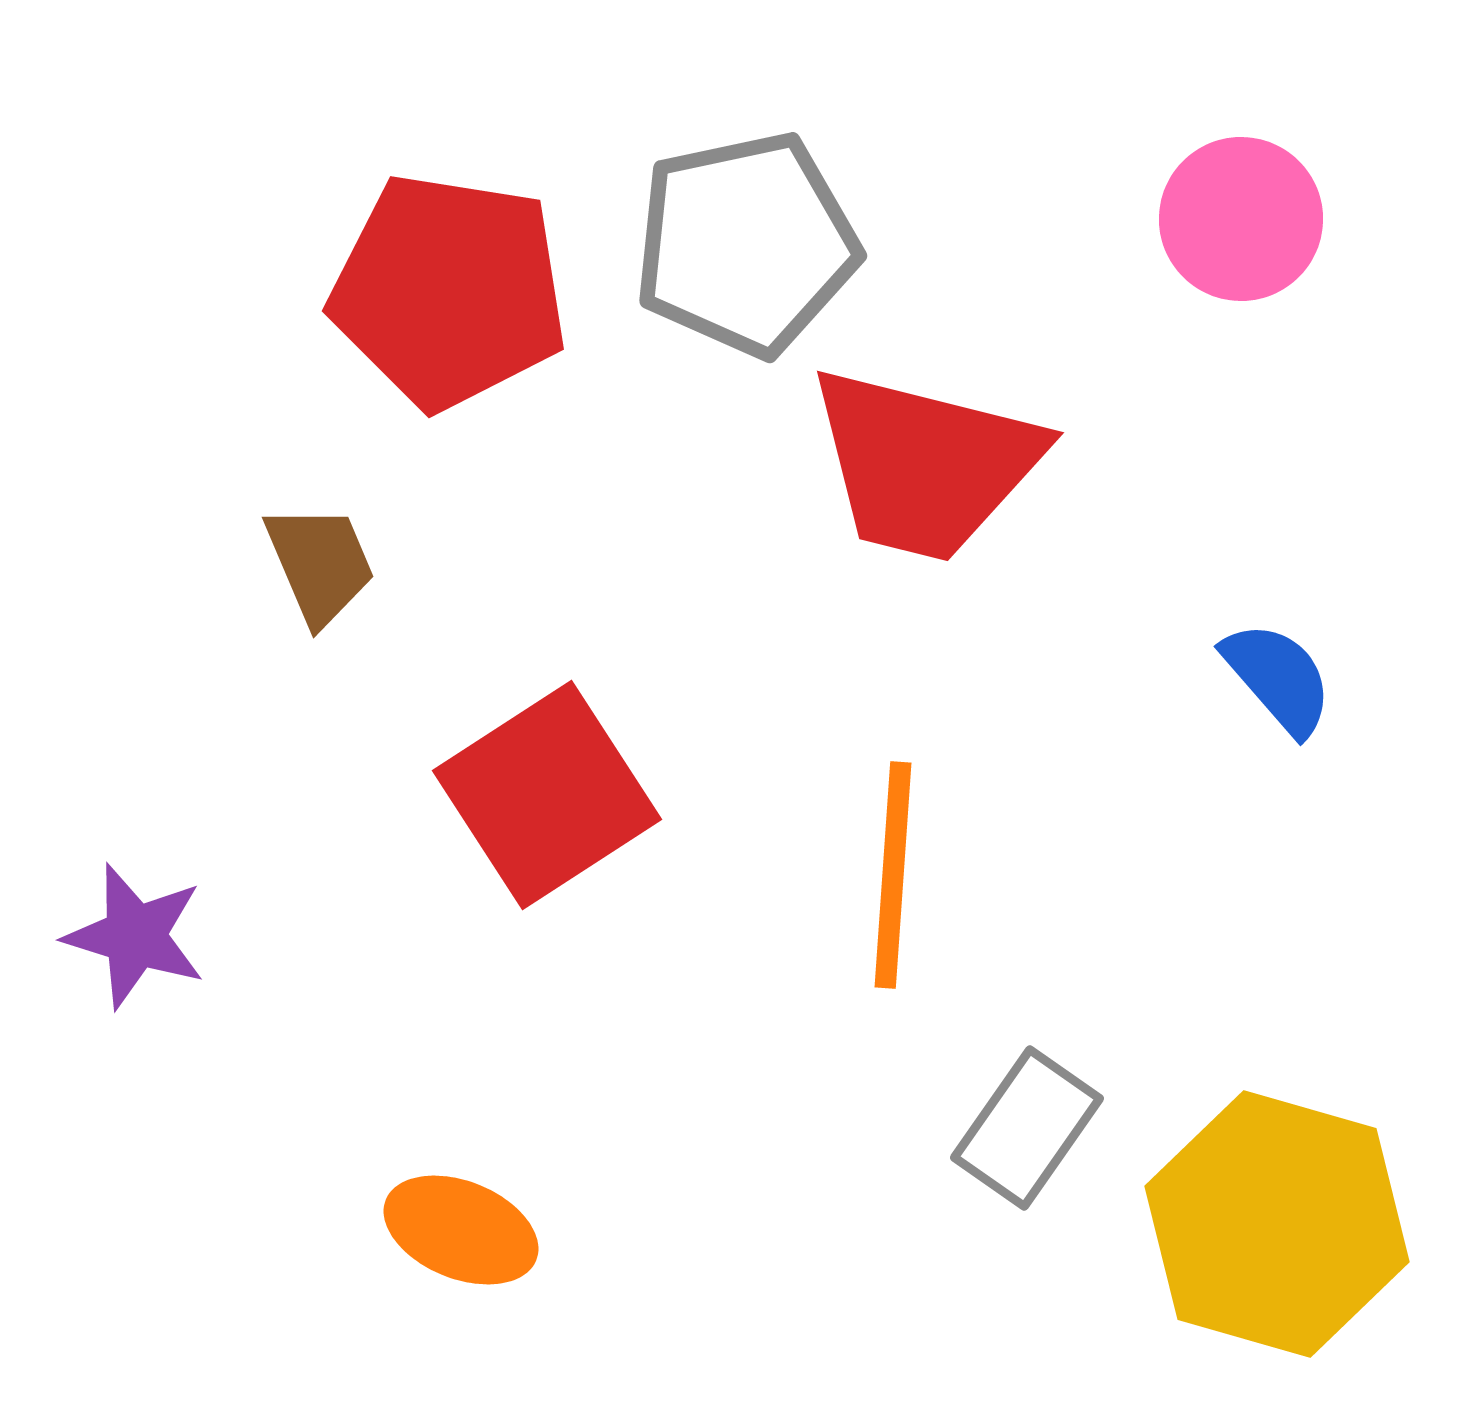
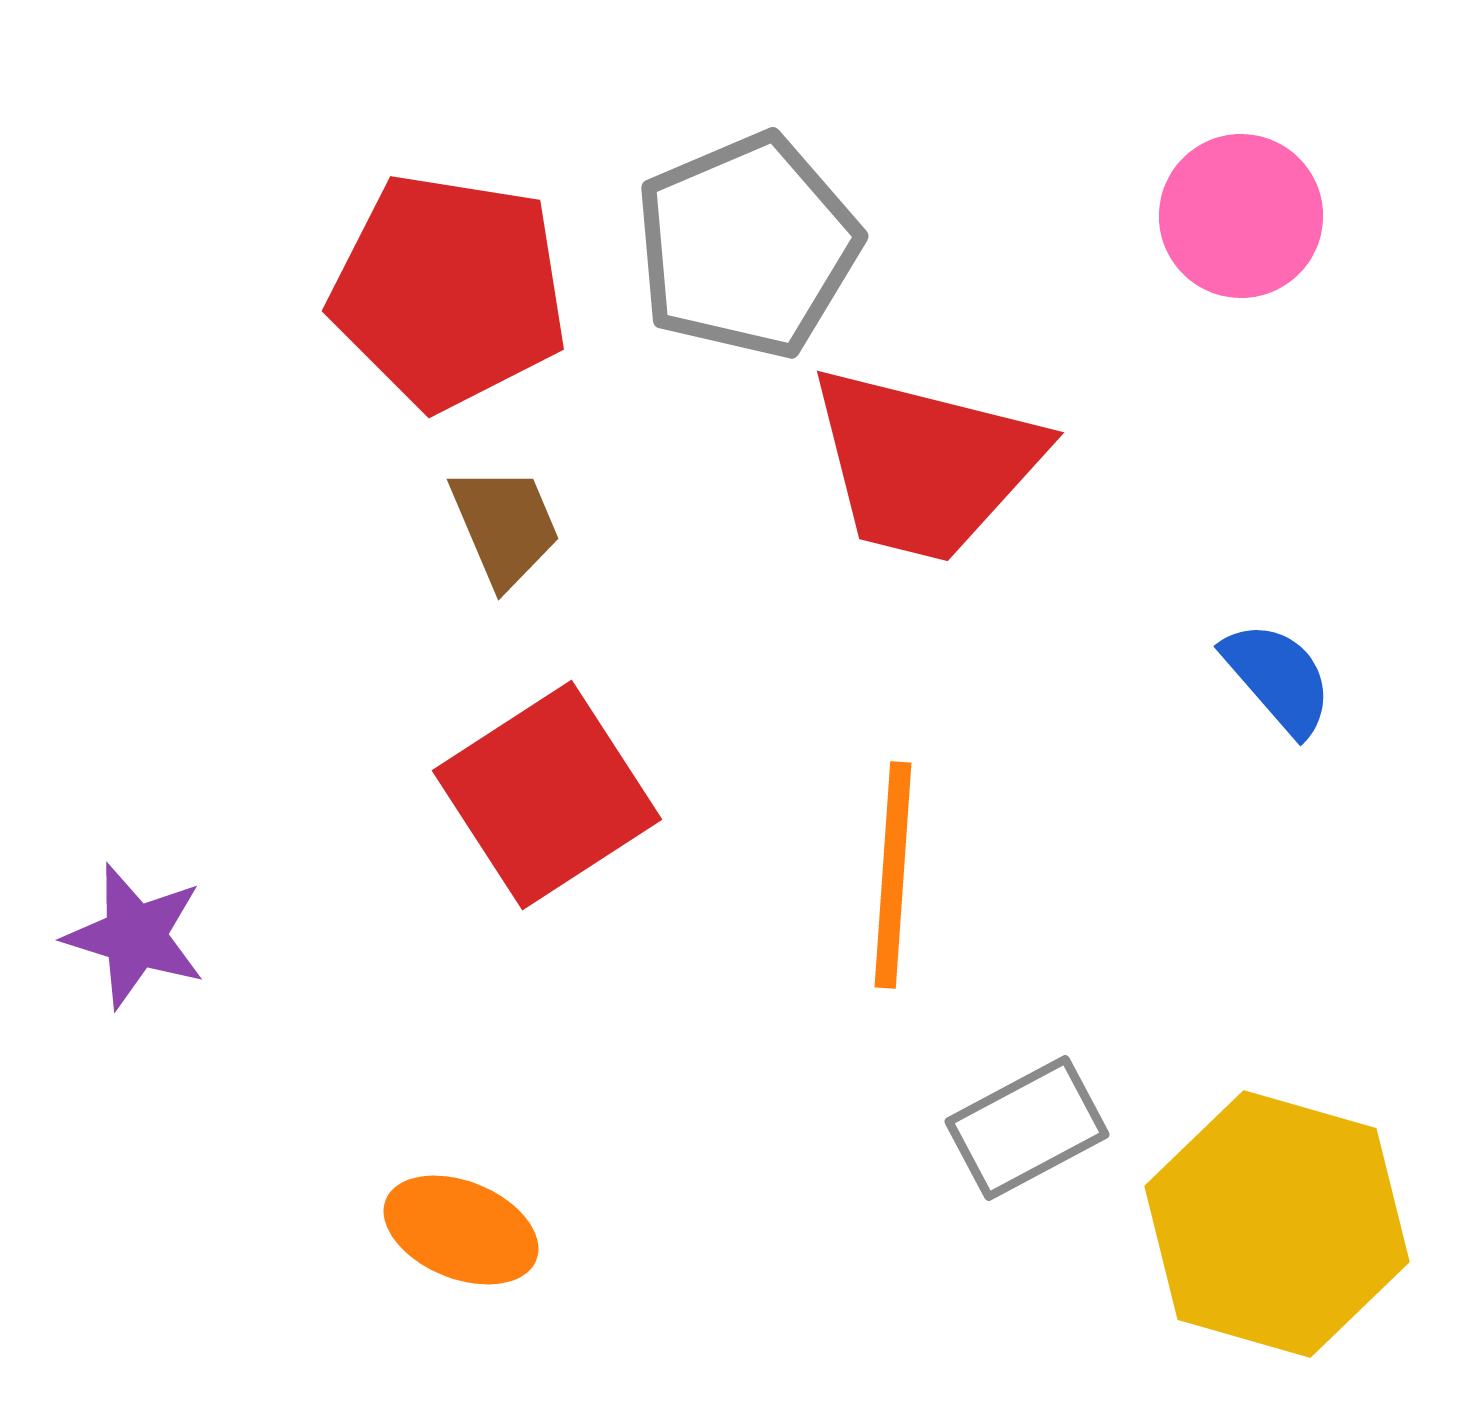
pink circle: moved 3 px up
gray pentagon: moved 1 px right, 2 px down; rotated 11 degrees counterclockwise
brown trapezoid: moved 185 px right, 38 px up
gray rectangle: rotated 27 degrees clockwise
